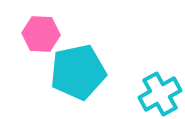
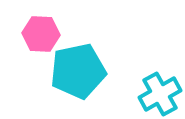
cyan pentagon: moved 1 px up
